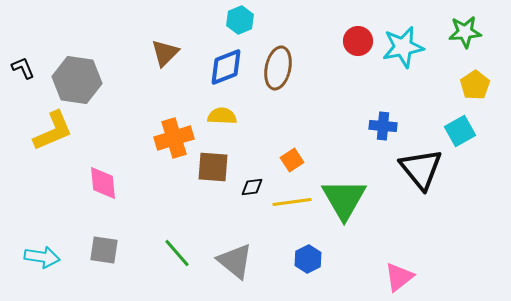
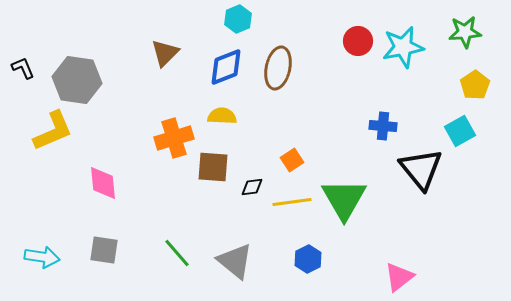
cyan hexagon: moved 2 px left, 1 px up
